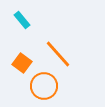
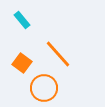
orange circle: moved 2 px down
